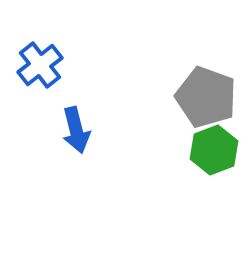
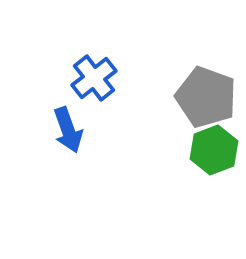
blue cross: moved 54 px right, 13 px down
blue arrow: moved 8 px left; rotated 6 degrees counterclockwise
